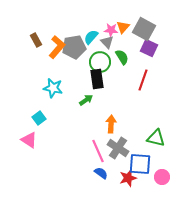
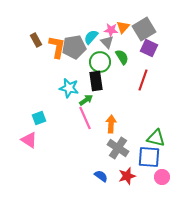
gray square: rotated 30 degrees clockwise
orange L-shape: rotated 30 degrees counterclockwise
black rectangle: moved 1 px left, 2 px down
cyan star: moved 16 px right
cyan square: rotated 16 degrees clockwise
pink line: moved 13 px left, 33 px up
blue square: moved 9 px right, 7 px up
blue semicircle: moved 3 px down
red star: moved 1 px left, 2 px up
